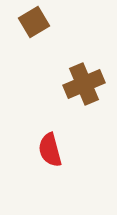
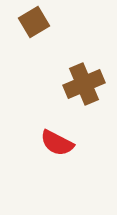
red semicircle: moved 7 px right, 7 px up; rotated 48 degrees counterclockwise
